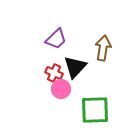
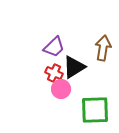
purple trapezoid: moved 2 px left, 8 px down
black triangle: moved 1 px left; rotated 15 degrees clockwise
